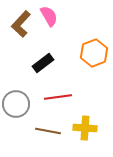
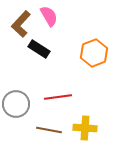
black rectangle: moved 4 px left, 14 px up; rotated 70 degrees clockwise
brown line: moved 1 px right, 1 px up
